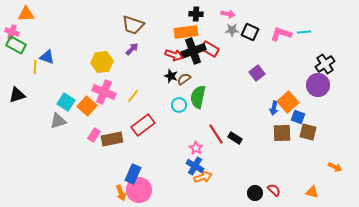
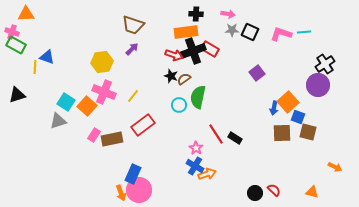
orange arrow at (203, 177): moved 4 px right, 3 px up
